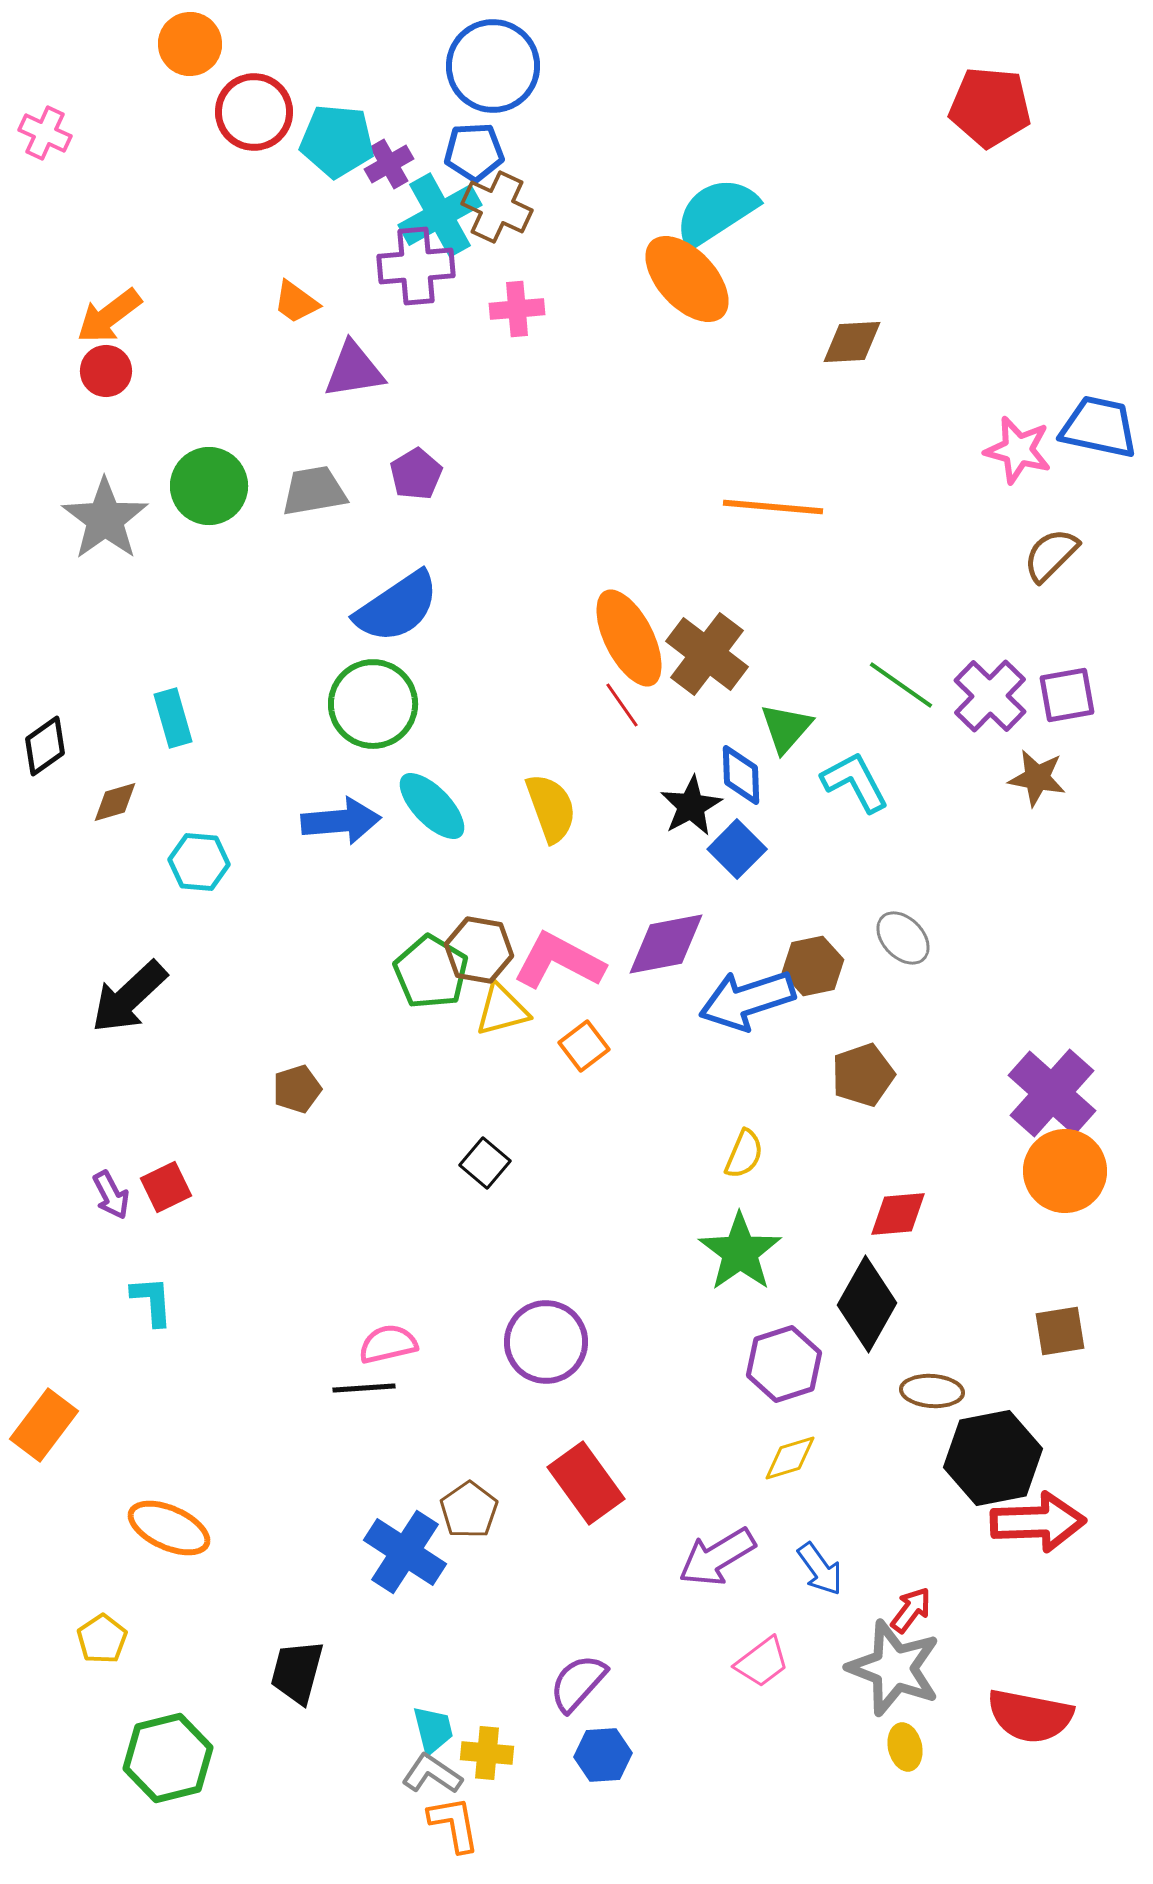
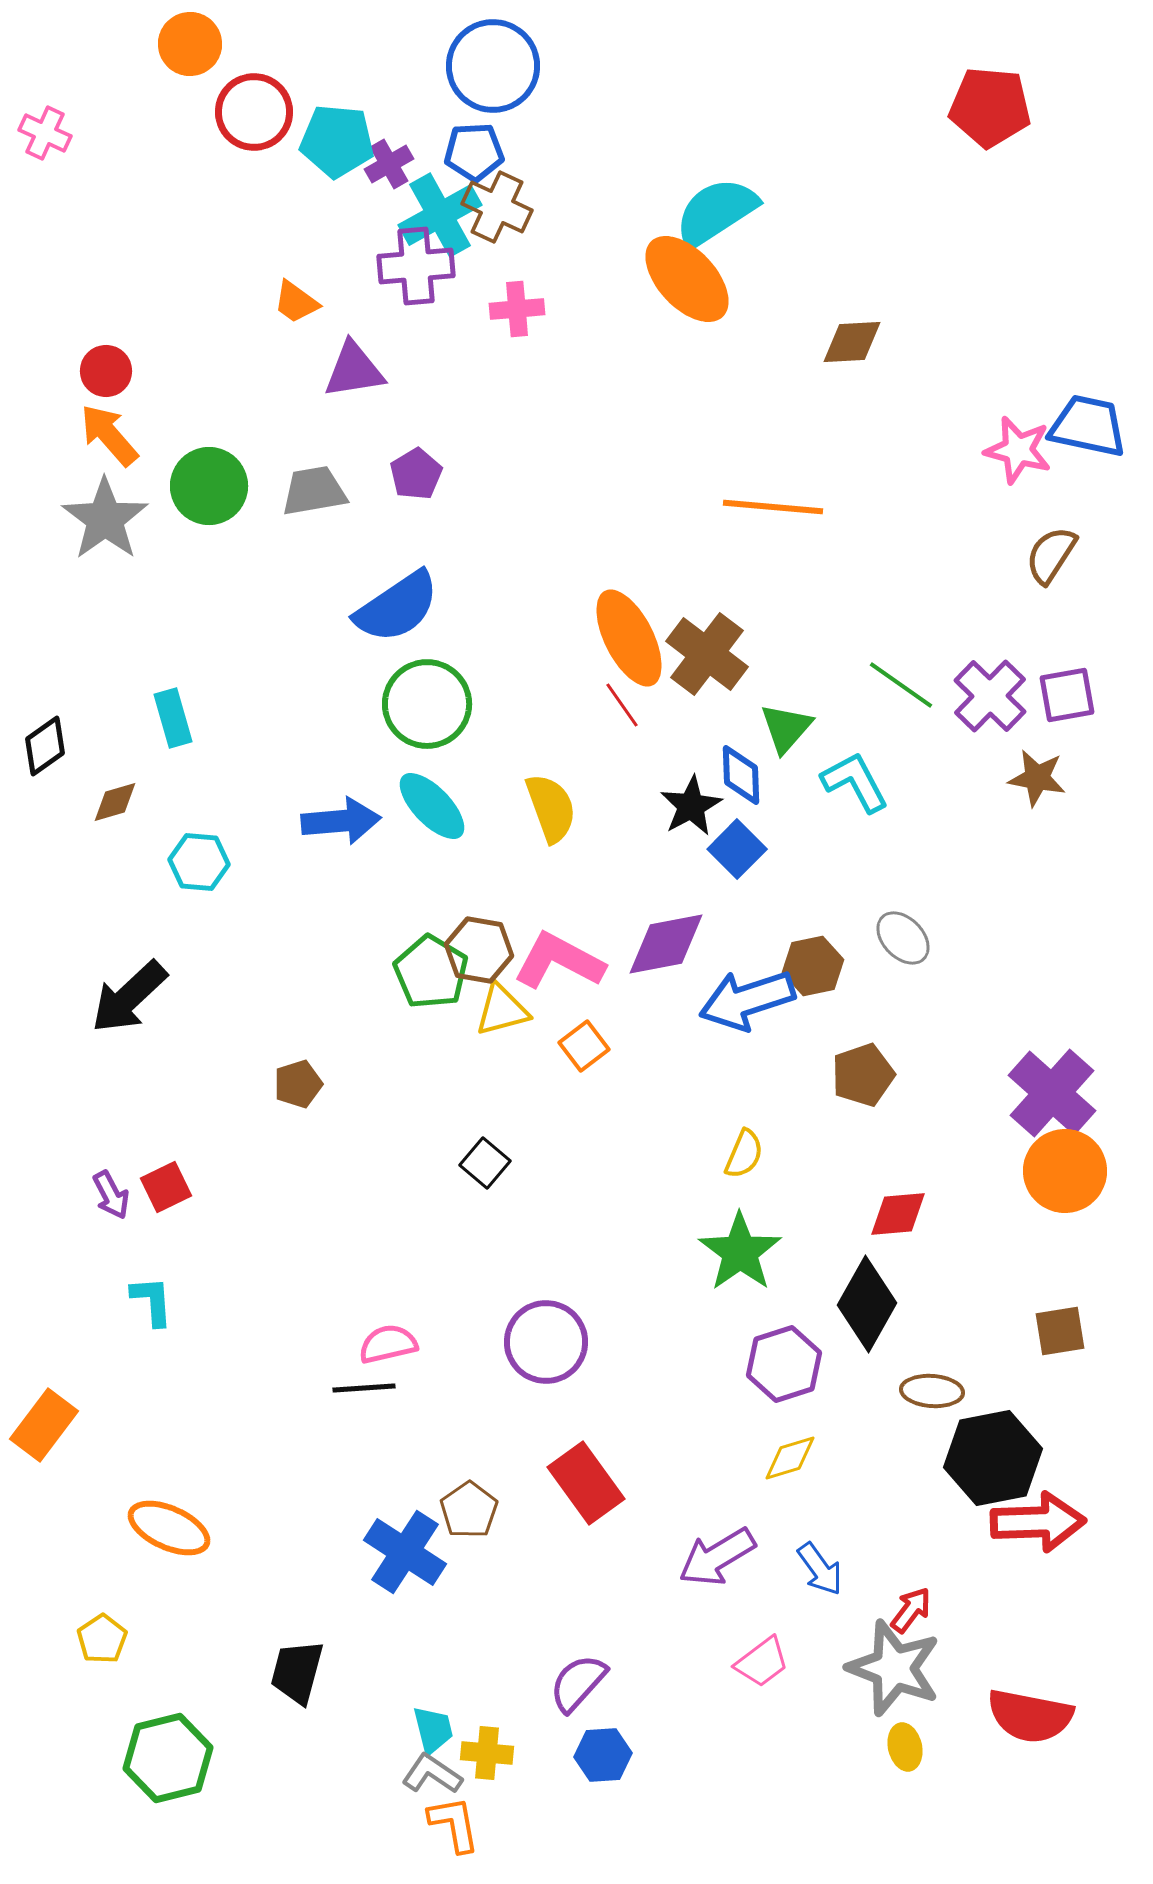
orange arrow at (109, 316): moved 119 px down; rotated 86 degrees clockwise
blue trapezoid at (1099, 427): moved 11 px left, 1 px up
brown semicircle at (1051, 555): rotated 12 degrees counterclockwise
green circle at (373, 704): moved 54 px right
brown pentagon at (297, 1089): moved 1 px right, 5 px up
